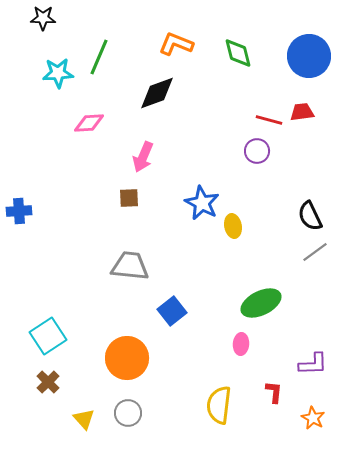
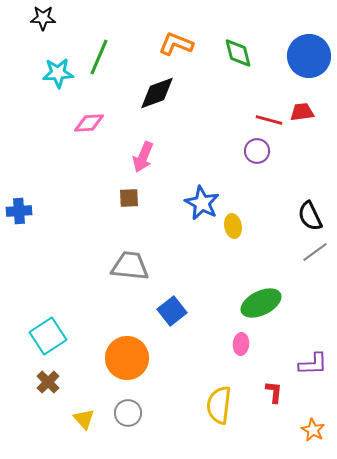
orange star: moved 12 px down
